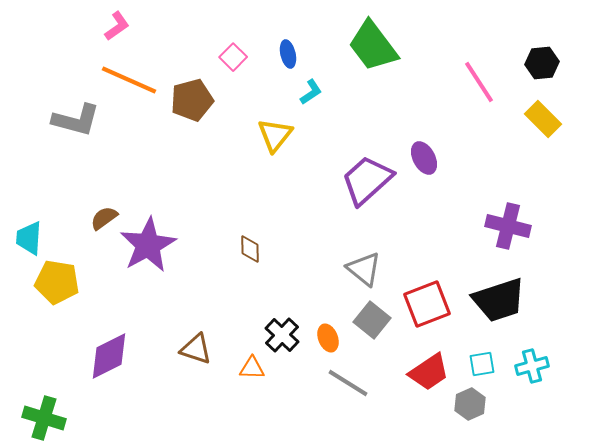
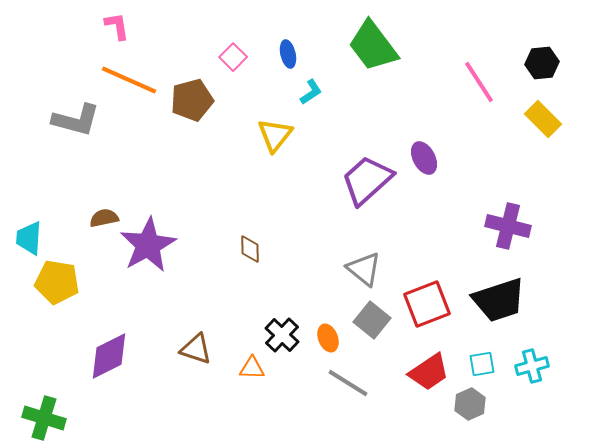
pink L-shape: rotated 64 degrees counterclockwise
brown semicircle: rotated 24 degrees clockwise
